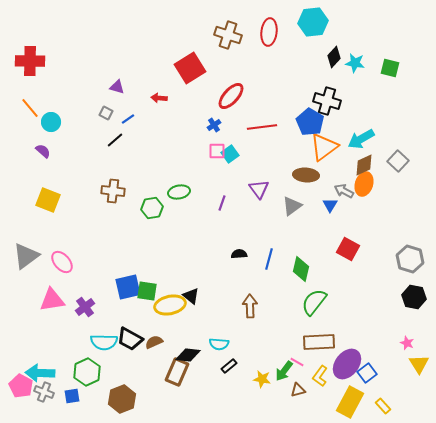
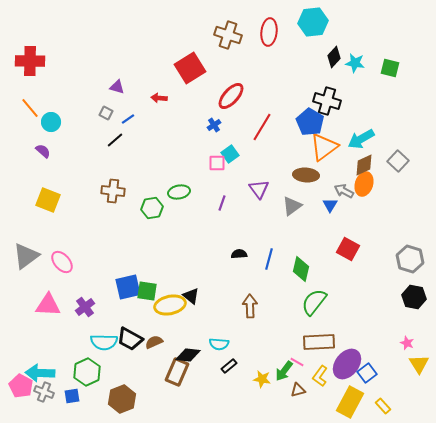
red line at (262, 127): rotated 52 degrees counterclockwise
pink square at (217, 151): moved 12 px down
pink triangle at (52, 300): moved 4 px left, 5 px down; rotated 12 degrees clockwise
